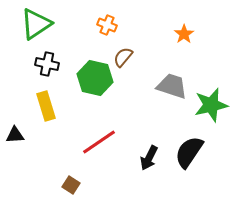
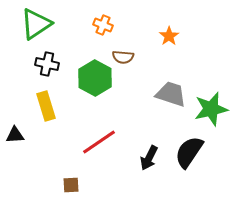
orange cross: moved 4 px left
orange star: moved 15 px left, 2 px down
brown semicircle: rotated 125 degrees counterclockwise
green hexagon: rotated 16 degrees clockwise
gray trapezoid: moved 1 px left, 8 px down
green star: moved 4 px down
brown square: rotated 36 degrees counterclockwise
